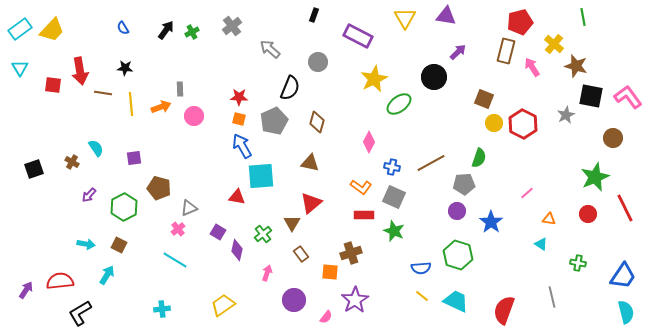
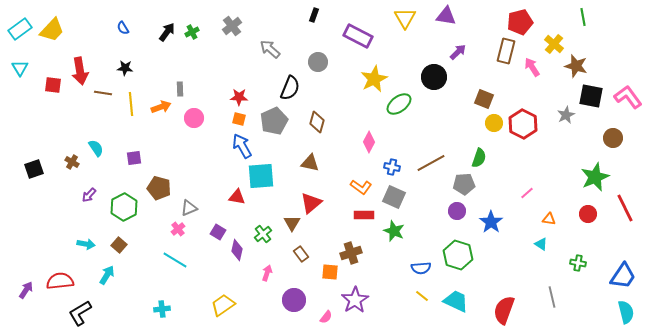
black arrow at (166, 30): moved 1 px right, 2 px down
pink circle at (194, 116): moved 2 px down
brown square at (119, 245): rotated 14 degrees clockwise
